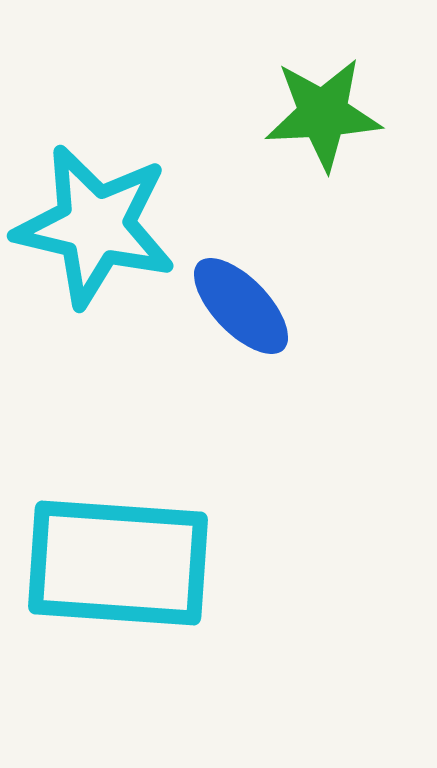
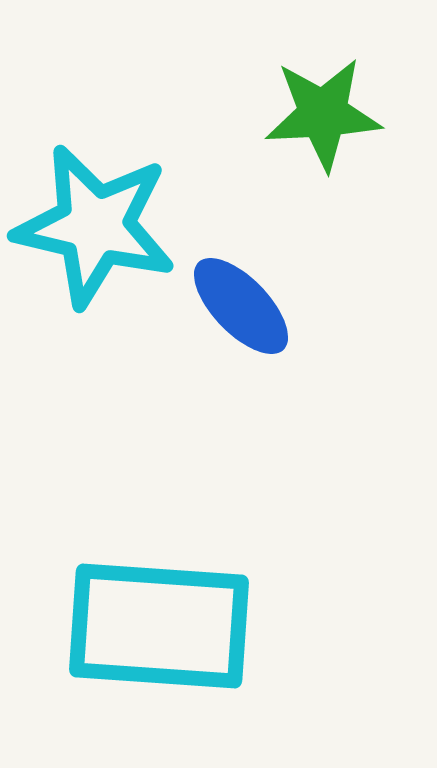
cyan rectangle: moved 41 px right, 63 px down
